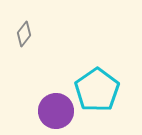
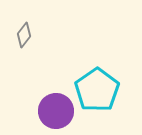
gray diamond: moved 1 px down
